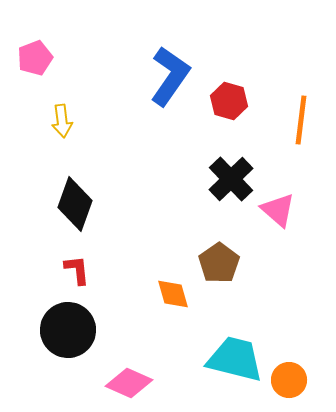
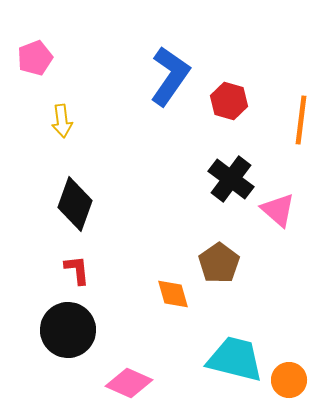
black cross: rotated 9 degrees counterclockwise
